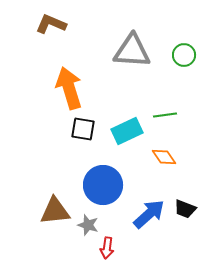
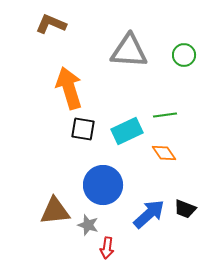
gray triangle: moved 3 px left
orange diamond: moved 4 px up
